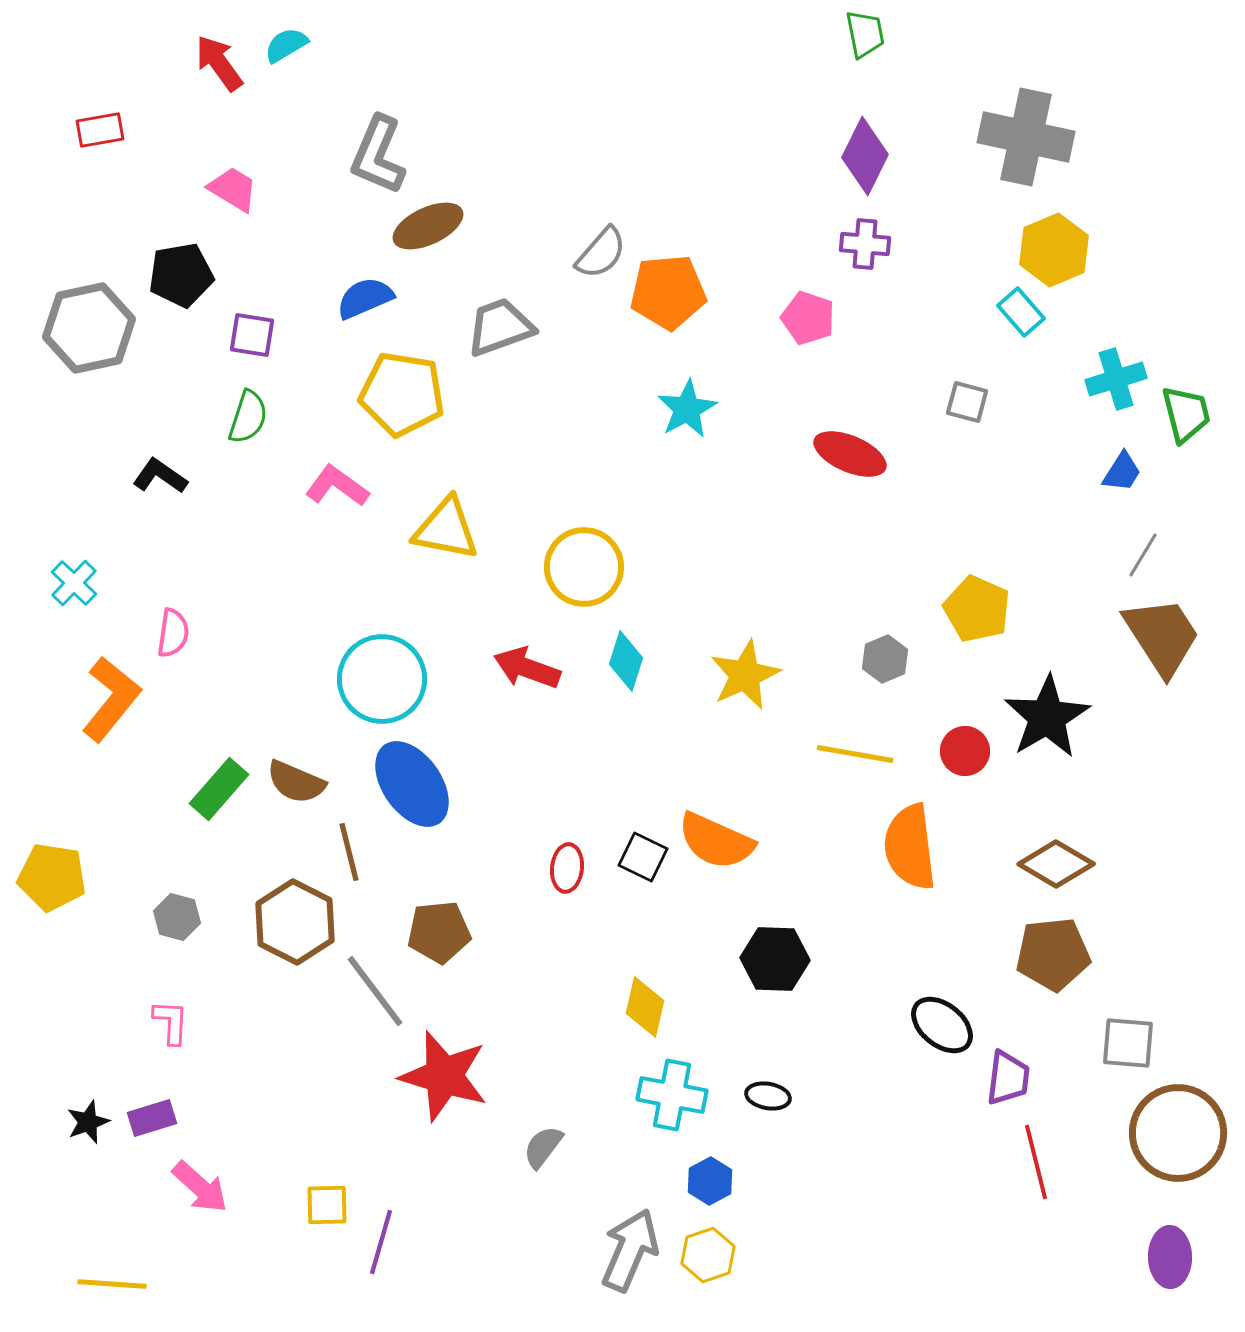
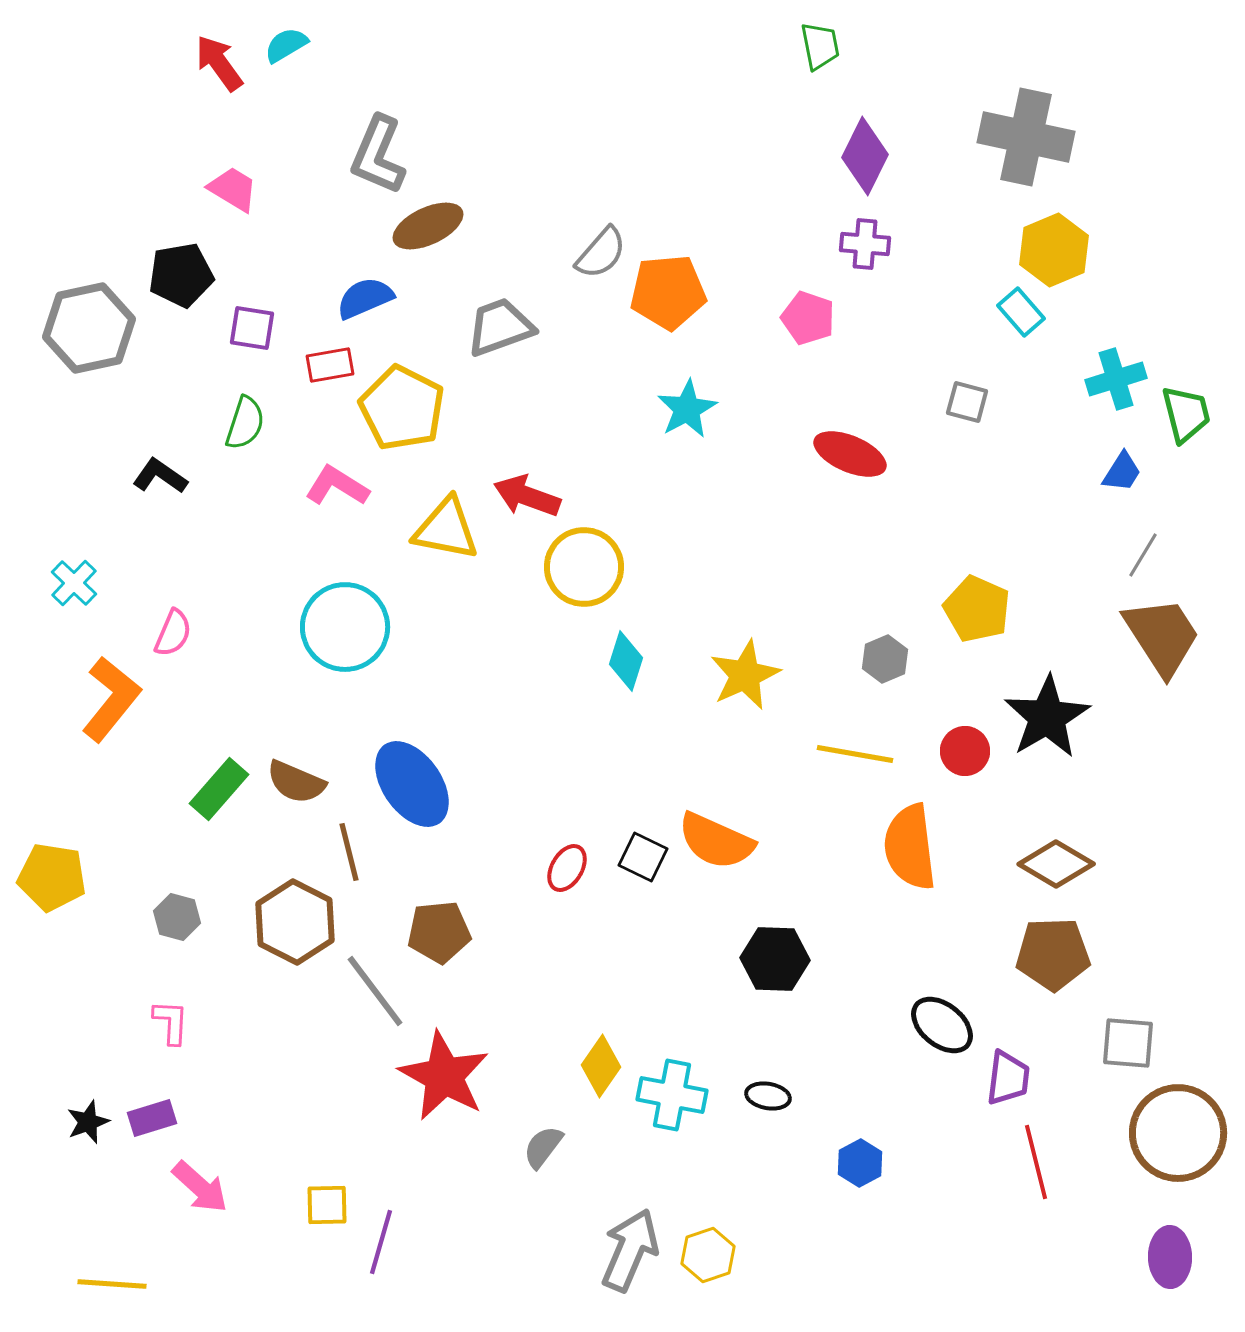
green trapezoid at (865, 34): moved 45 px left, 12 px down
red rectangle at (100, 130): moved 230 px right, 235 px down
purple square at (252, 335): moved 7 px up
yellow pentagon at (402, 394): moved 14 px down; rotated 18 degrees clockwise
green semicircle at (248, 417): moved 3 px left, 6 px down
pink L-shape at (337, 486): rotated 4 degrees counterclockwise
pink semicircle at (173, 633): rotated 15 degrees clockwise
red arrow at (527, 668): moved 172 px up
cyan circle at (382, 679): moved 37 px left, 52 px up
red ellipse at (567, 868): rotated 24 degrees clockwise
brown pentagon at (1053, 954): rotated 4 degrees clockwise
yellow diamond at (645, 1007): moved 44 px left, 59 px down; rotated 22 degrees clockwise
red star at (444, 1076): rotated 12 degrees clockwise
blue hexagon at (710, 1181): moved 150 px right, 18 px up
